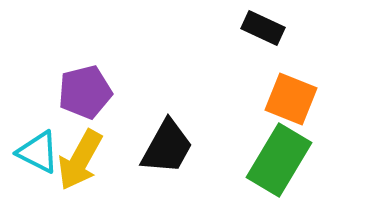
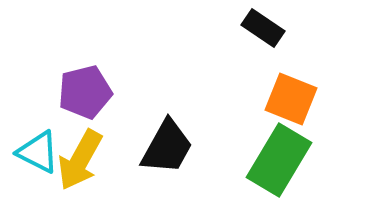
black rectangle: rotated 9 degrees clockwise
